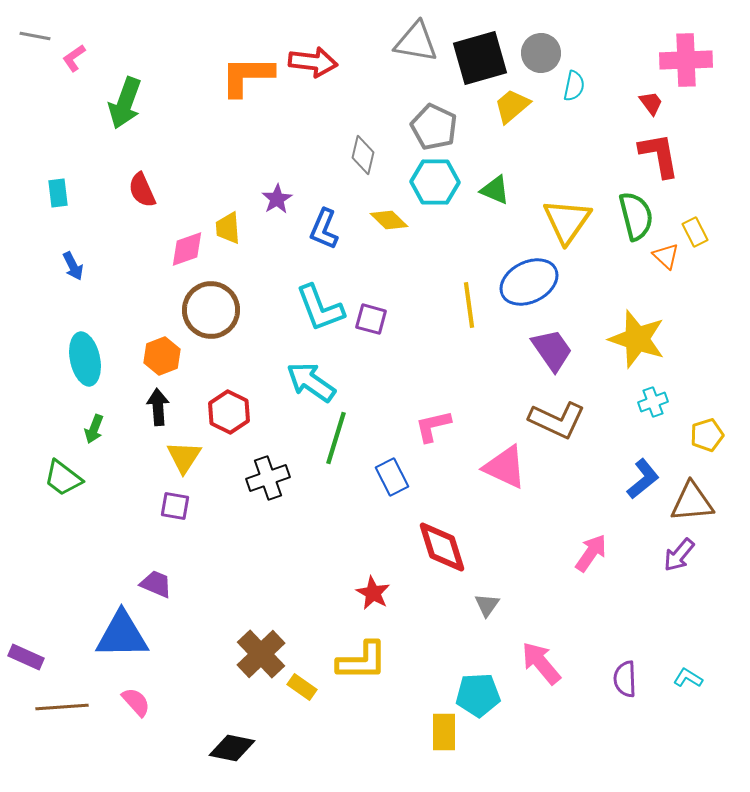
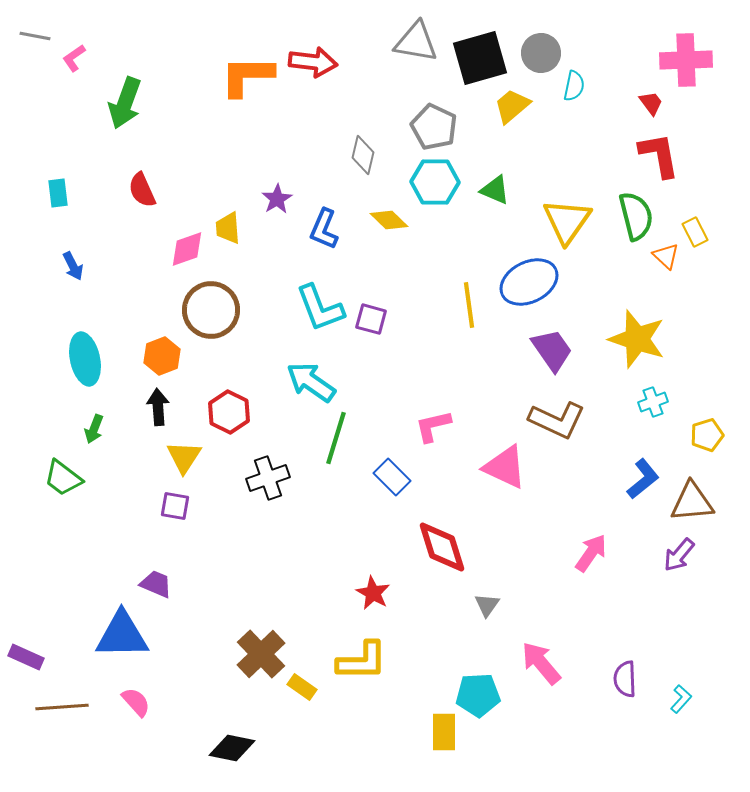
blue rectangle at (392, 477): rotated 18 degrees counterclockwise
cyan L-shape at (688, 678): moved 7 px left, 21 px down; rotated 100 degrees clockwise
